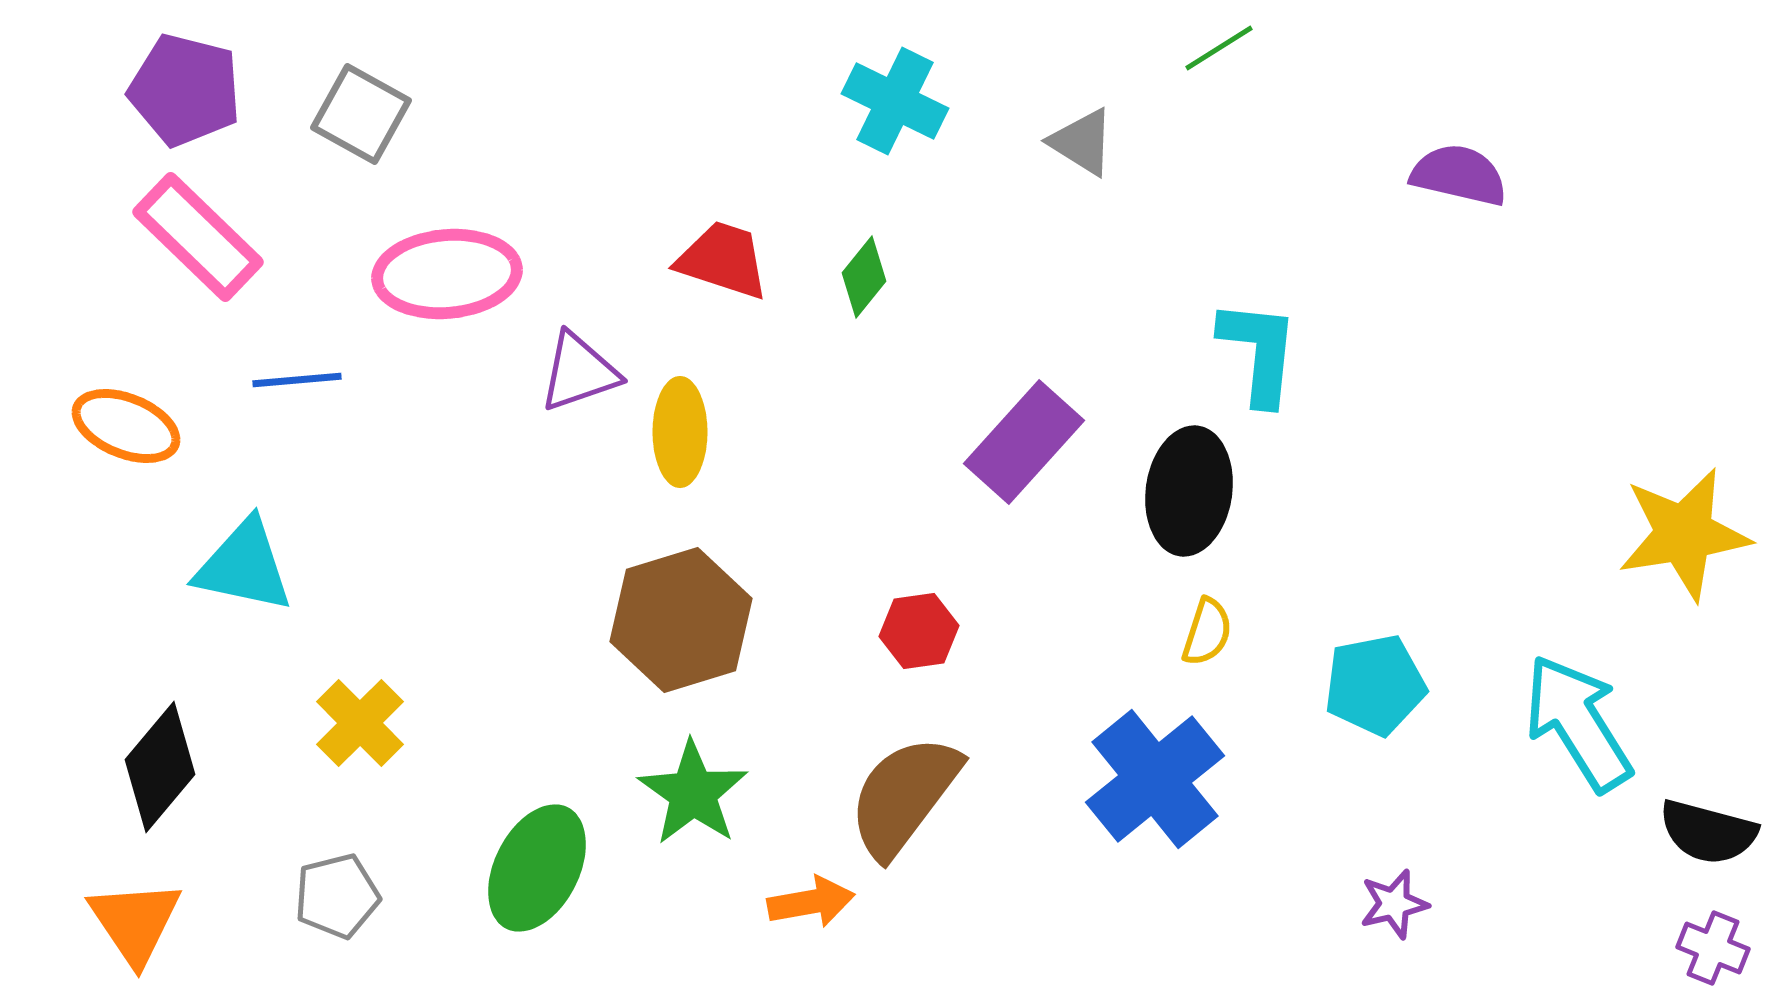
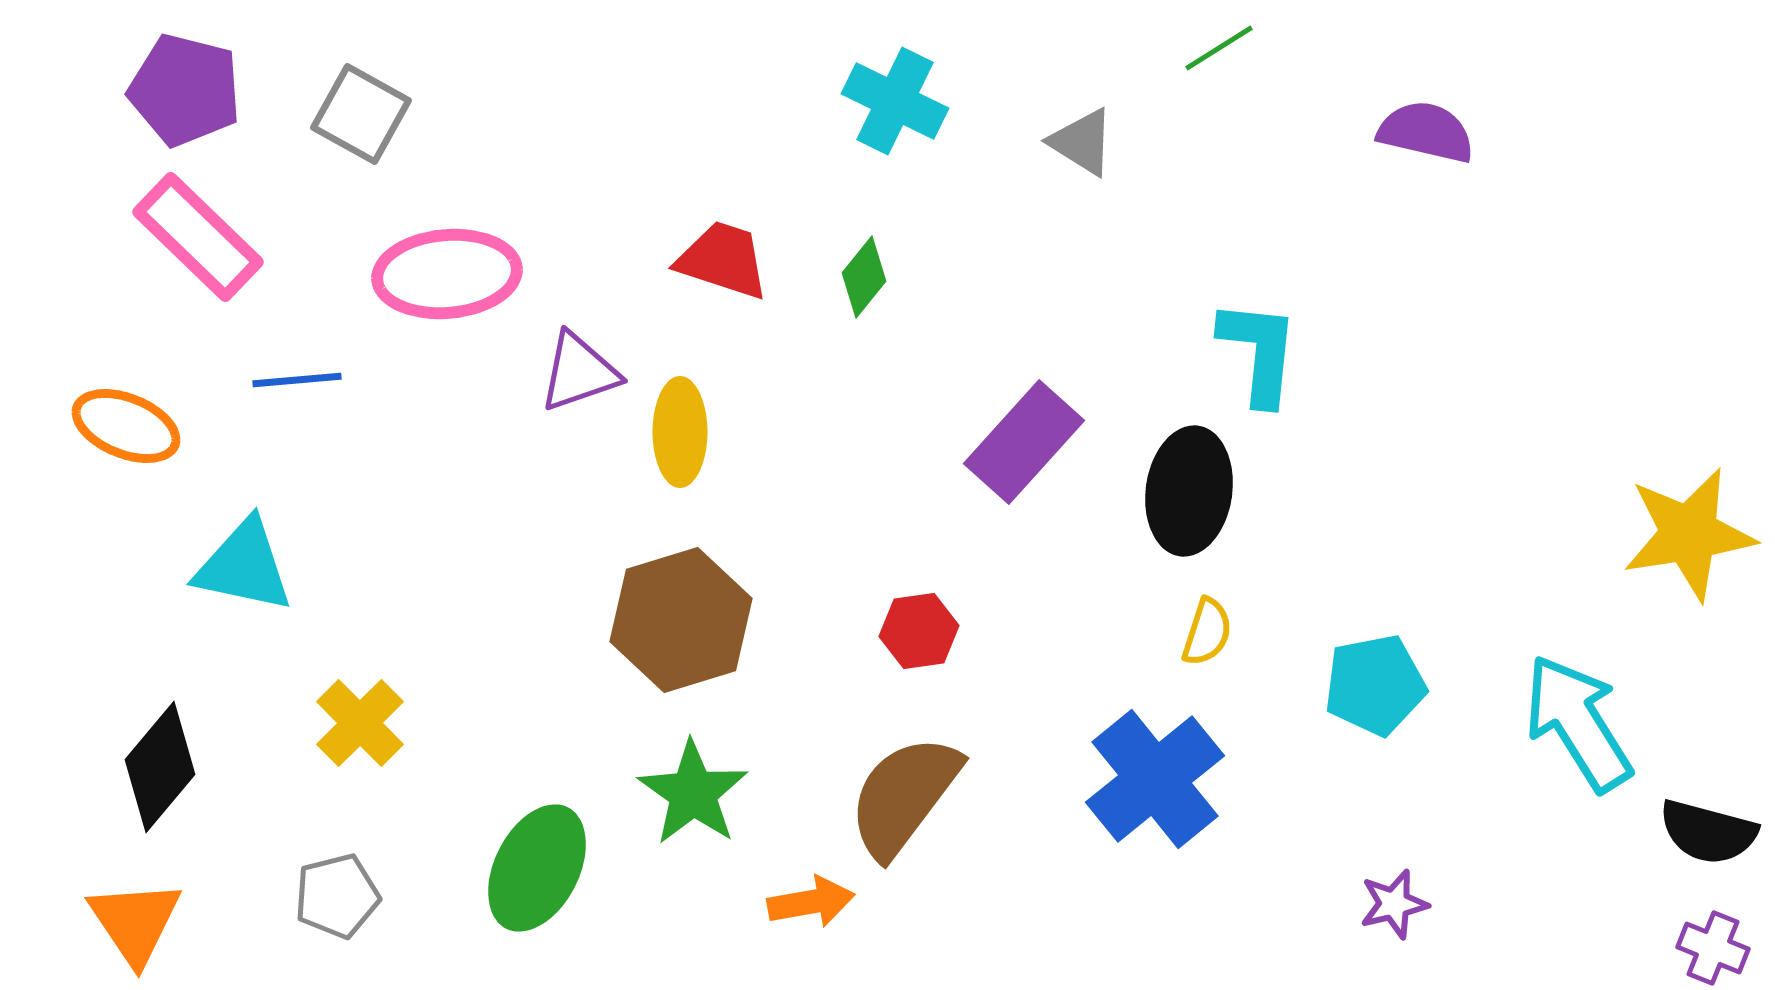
purple semicircle: moved 33 px left, 43 px up
yellow star: moved 5 px right
